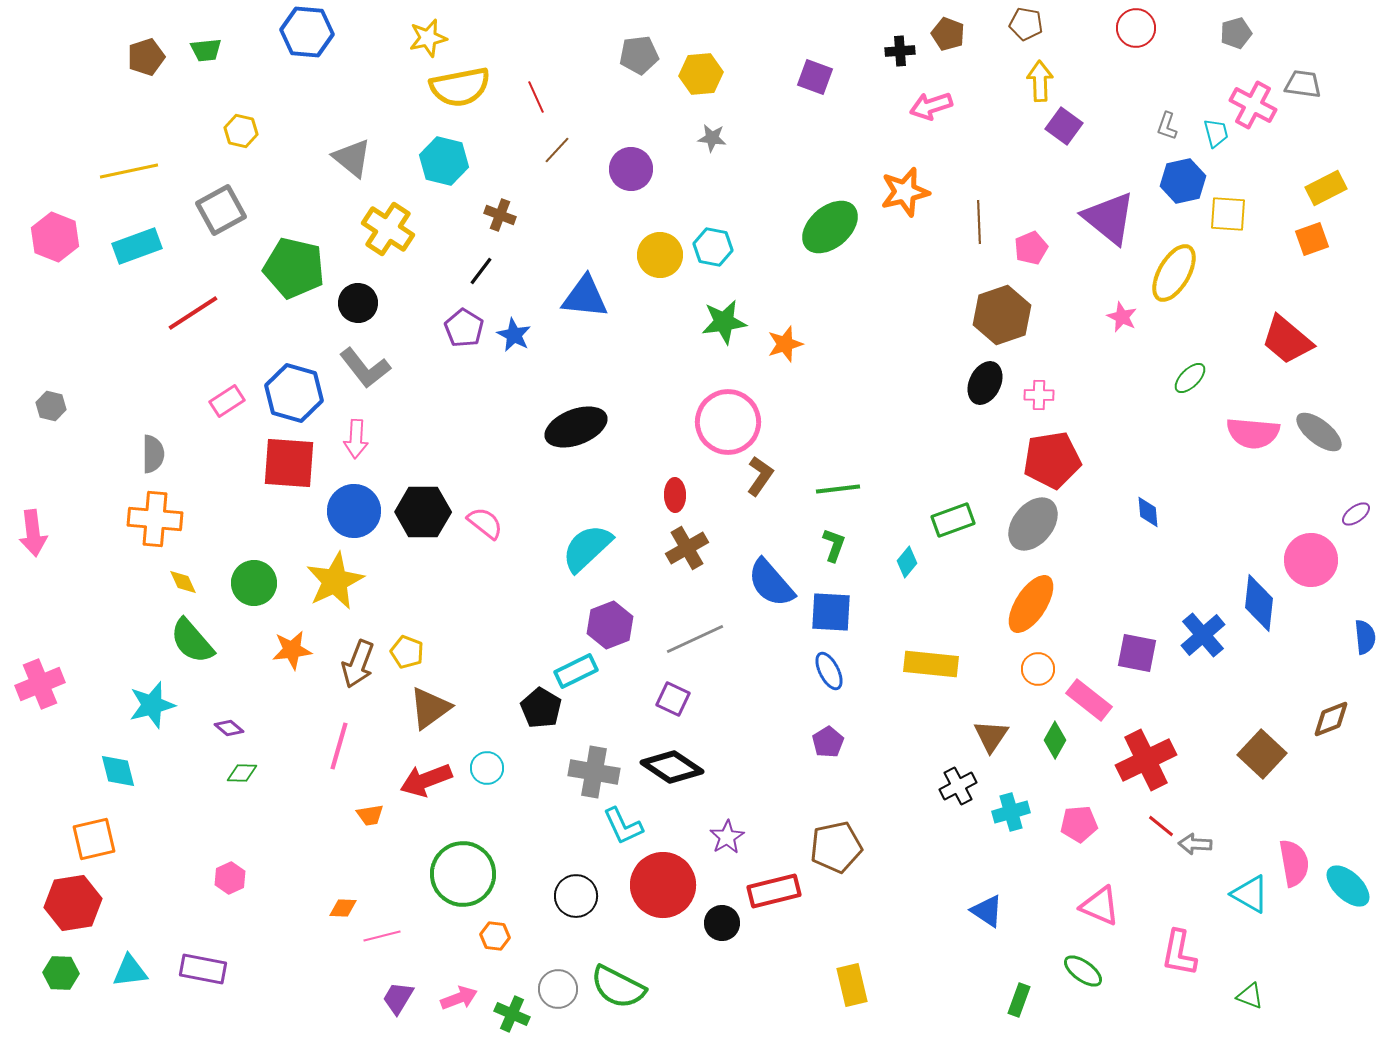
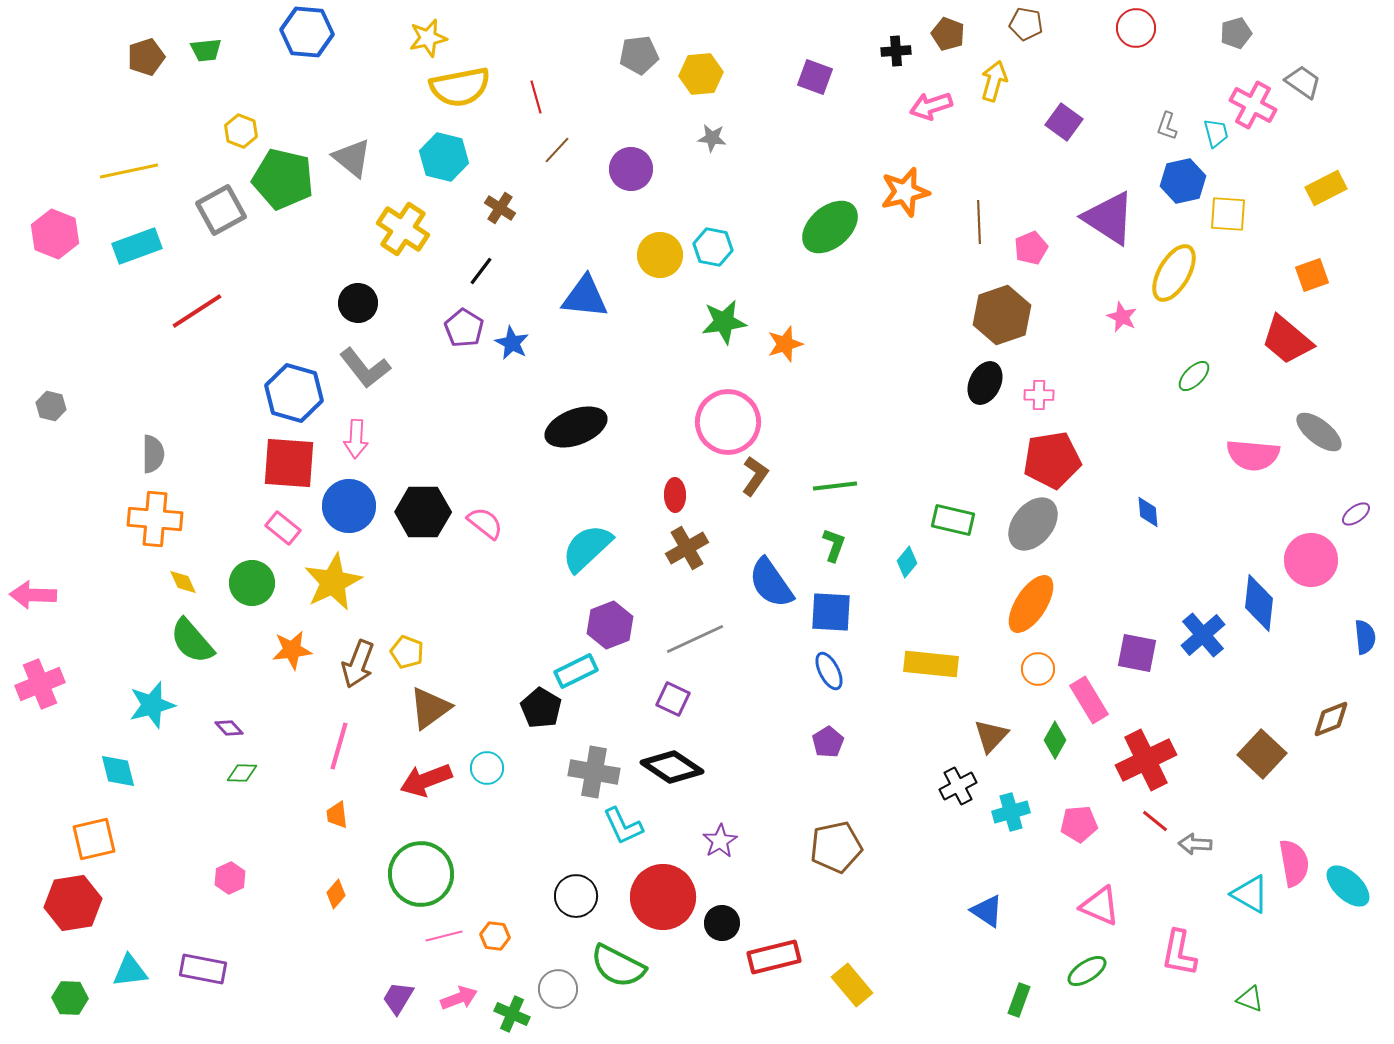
black cross at (900, 51): moved 4 px left
yellow arrow at (1040, 81): moved 46 px left; rotated 18 degrees clockwise
gray trapezoid at (1303, 84): moved 2 px up; rotated 27 degrees clockwise
red line at (536, 97): rotated 8 degrees clockwise
purple square at (1064, 126): moved 4 px up
yellow hexagon at (241, 131): rotated 8 degrees clockwise
cyan hexagon at (444, 161): moved 4 px up
brown cross at (500, 215): moved 7 px up; rotated 12 degrees clockwise
purple triangle at (1109, 218): rotated 6 degrees counterclockwise
yellow cross at (388, 229): moved 15 px right
pink hexagon at (55, 237): moved 3 px up
orange square at (1312, 239): moved 36 px down
green pentagon at (294, 268): moved 11 px left, 89 px up
red line at (193, 313): moved 4 px right, 2 px up
blue star at (514, 335): moved 2 px left, 8 px down
green ellipse at (1190, 378): moved 4 px right, 2 px up
pink rectangle at (227, 401): moved 56 px right, 127 px down; rotated 72 degrees clockwise
pink semicircle at (1253, 433): moved 22 px down
brown L-shape at (760, 476): moved 5 px left
green line at (838, 489): moved 3 px left, 3 px up
blue circle at (354, 511): moved 5 px left, 5 px up
green rectangle at (953, 520): rotated 33 degrees clockwise
pink arrow at (33, 533): moved 62 px down; rotated 99 degrees clockwise
yellow star at (335, 581): moved 2 px left, 1 px down
green circle at (254, 583): moved 2 px left
blue semicircle at (771, 583): rotated 6 degrees clockwise
pink rectangle at (1089, 700): rotated 21 degrees clockwise
purple diamond at (229, 728): rotated 8 degrees clockwise
brown triangle at (991, 736): rotated 9 degrees clockwise
orange trapezoid at (370, 815): moved 33 px left; rotated 92 degrees clockwise
red line at (1161, 826): moved 6 px left, 5 px up
purple star at (727, 837): moved 7 px left, 4 px down
green circle at (463, 874): moved 42 px left
red circle at (663, 885): moved 12 px down
red rectangle at (774, 891): moved 66 px down
orange diamond at (343, 908): moved 7 px left, 14 px up; rotated 52 degrees counterclockwise
pink line at (382, 936): moved 62 px right
green ellipse at (1083, 971): moved 4 px right; rotated 69 degrees counterclockwise
green hexagon at (61, 973): moved 9 px right, 25 px down
yellow rectangle at (852, 985): rotated 27 degrees counterclockwise
green semicircle at (618, 987): moved 21 px up
green triangle at (1250, 996): moved 3 px down
